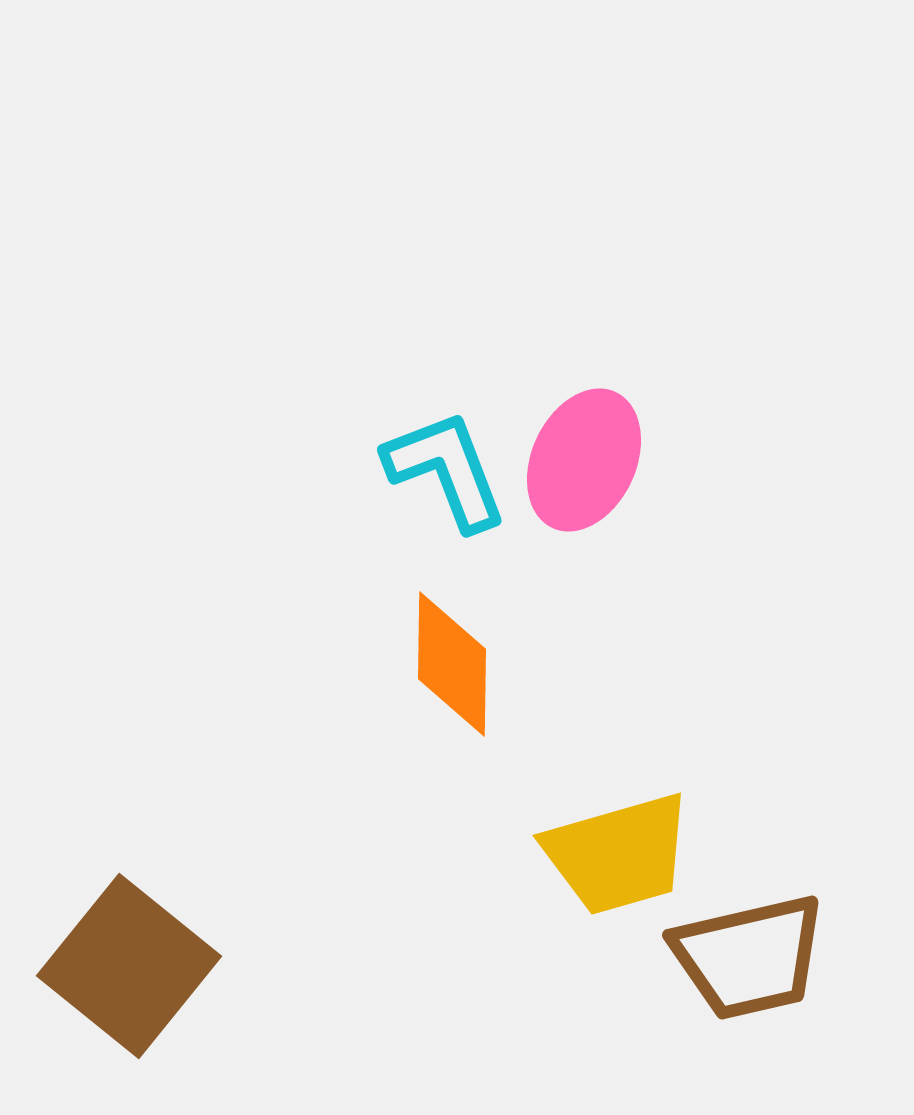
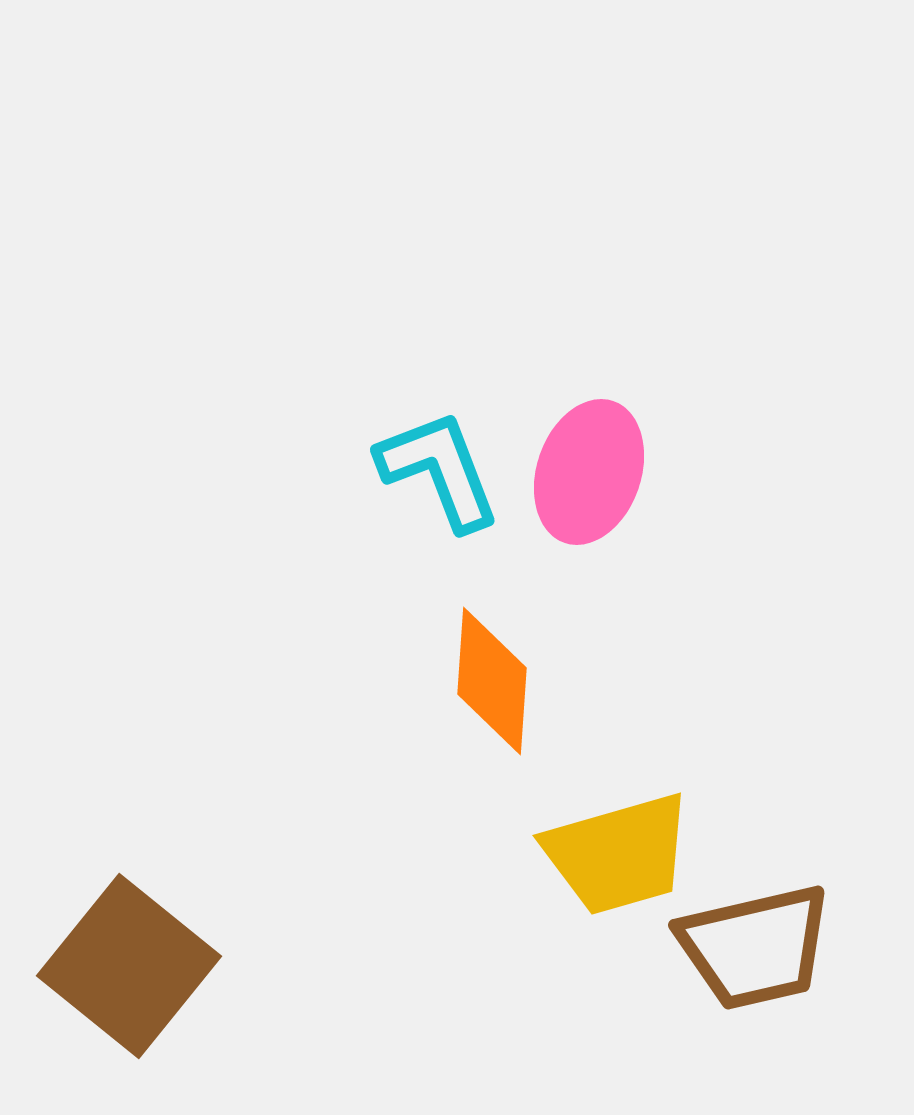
pink ellipse: moved 5 px right, 12 px down; rotated 6 degrees counterclockwise
cyan L-shape: moved 7 px left
orange diamond: moved 40 px right, 17 px down; rotated 3 degrees clockwise
brown trapezoid: moved 6 px right, 10 px up
